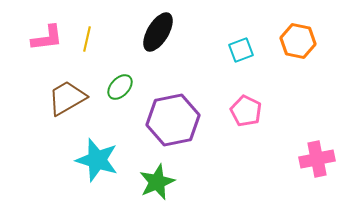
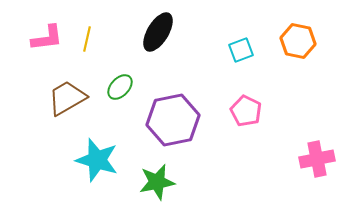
green star: rotated 12 degrees clockwise
